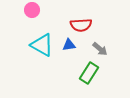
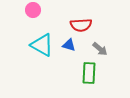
pink circle: moved 1 px right
blue triangle: rotated 24 degrees clockwise
green rectangle: rotated 30 degrees counterclockwise
